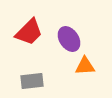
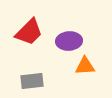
purple ellipse: moved 2 px down; rotated 60 degrees counterclockwise
